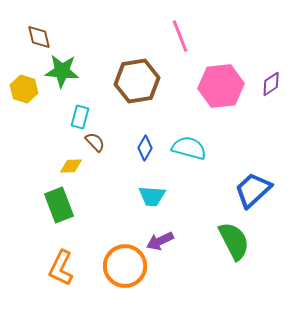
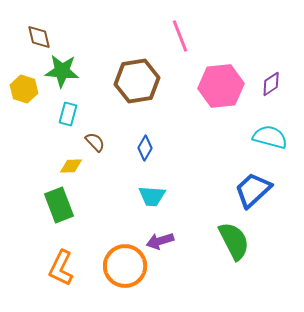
cyan rectangle: moved 12 px left, 3 px up
cyan semicircle: moved 81 px right, 11 px up
purple arrow: rotated 8 degrees clockwise
